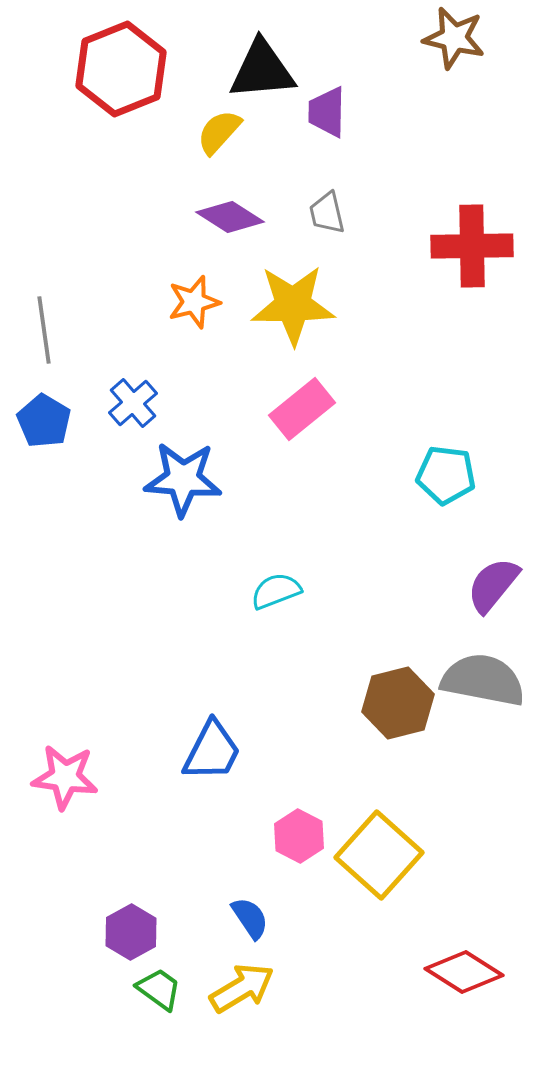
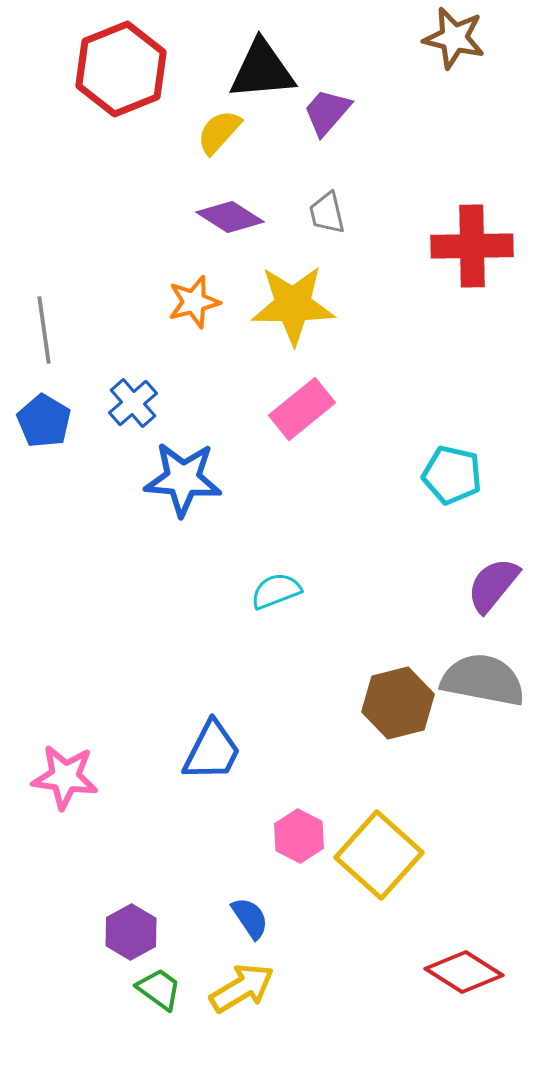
purple trapezoid: rotated 40 degrees clockwise
cyan pentagon: moved 6 px right; rotated 6 degrees clockwise
